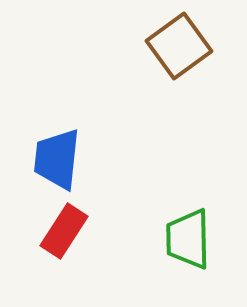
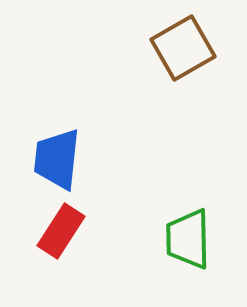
brown square: moved 4 px right, 2 px down; rotated 6 degrees clockwise
red rectangle: moved 3 px left
